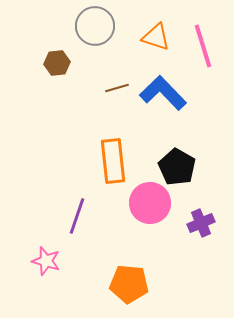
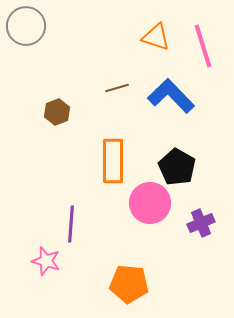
gray circle: moved 69 px left
brown hexagon: moved 49 px down; rotated 15 degrees counterclockwise
blue L-shape: moved 8 px right, 3 px down
orange rectangle: rotated 6 degrees clockwise
purple line: moved 6 px left, 8 px down; rotated 15 degrees counterclockwise
